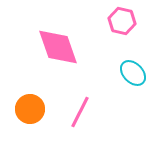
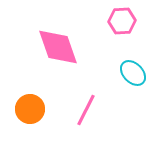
pink hexagon: rotated 16 degrees counterclockwise
pink line: moved 6 px right, 2 px up
